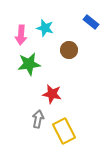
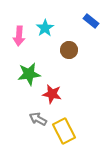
blue rectangle: moved 1 px up
cyan star: rotated 24 degrees clockwise
pink arrow: moved 2 px left, 1 px down
green star: moved 10 px down
gray arrow: rotated 72 degrees counterclockwise
